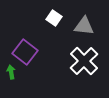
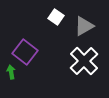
white square: moved 2 px right, 1 px up
gray triangle: rotated 35 degrees counterclockwise
